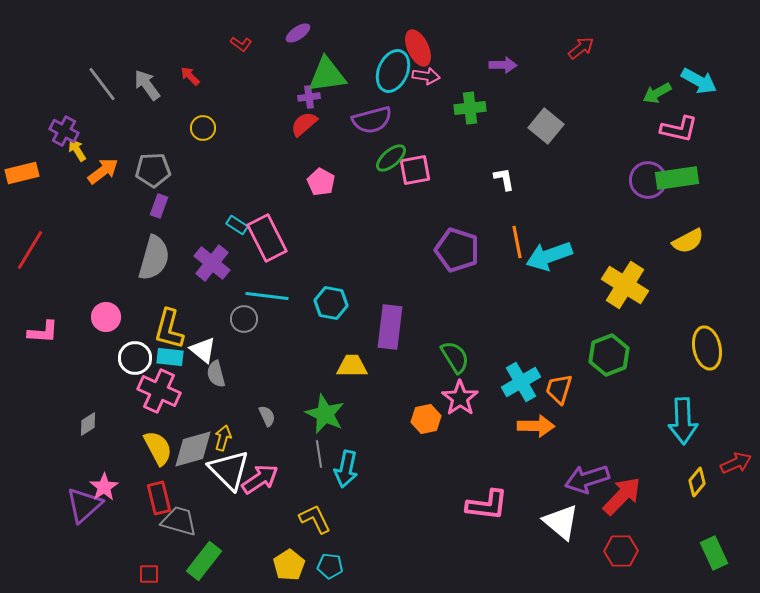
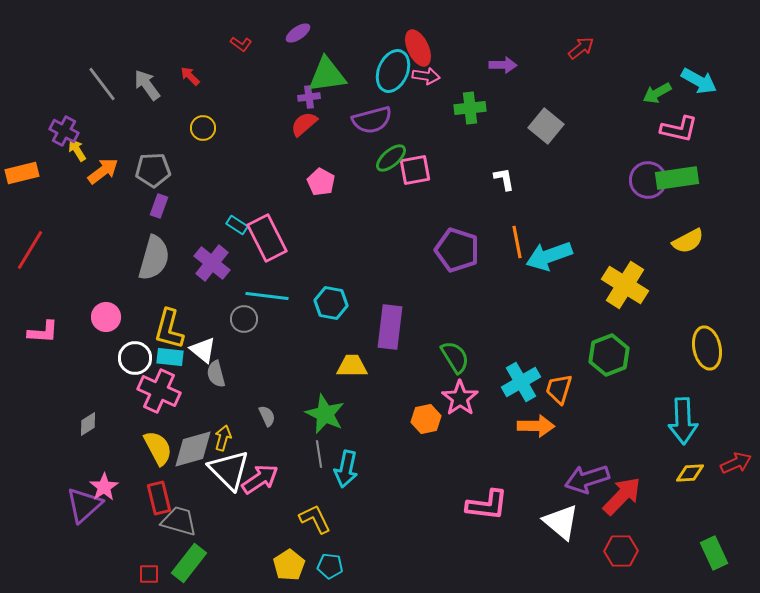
yellow diamond at (697, 482): moved 7 px left, 9 px up; rotated 48 degrees clockwise
green rectangle at (204, 561): moved 15 px left, 2 px down
